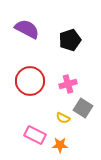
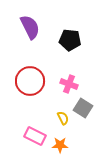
purple semicircle: moved 3 px right, 2 px up; rotated 35 degrees clockwise
black pentagon: rotated 25 degrees clockwise
pink cross: moved 1 px right; rotated 36 degrees clockwise
yellow semicircle: rotated 144 degrees counterclockwise
pink rectangle: moved 1 px down
